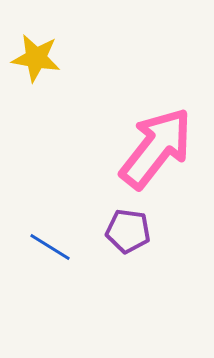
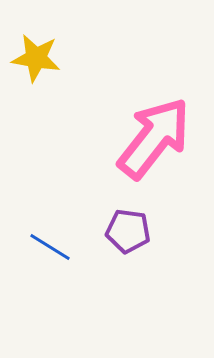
pink arrow: moved 2 px left, 10 px up
